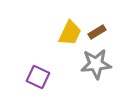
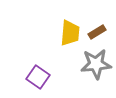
yellow trapezoid: rotated 20 degrees counterclockwise
purple square: rotated 10 degrees clockwise
